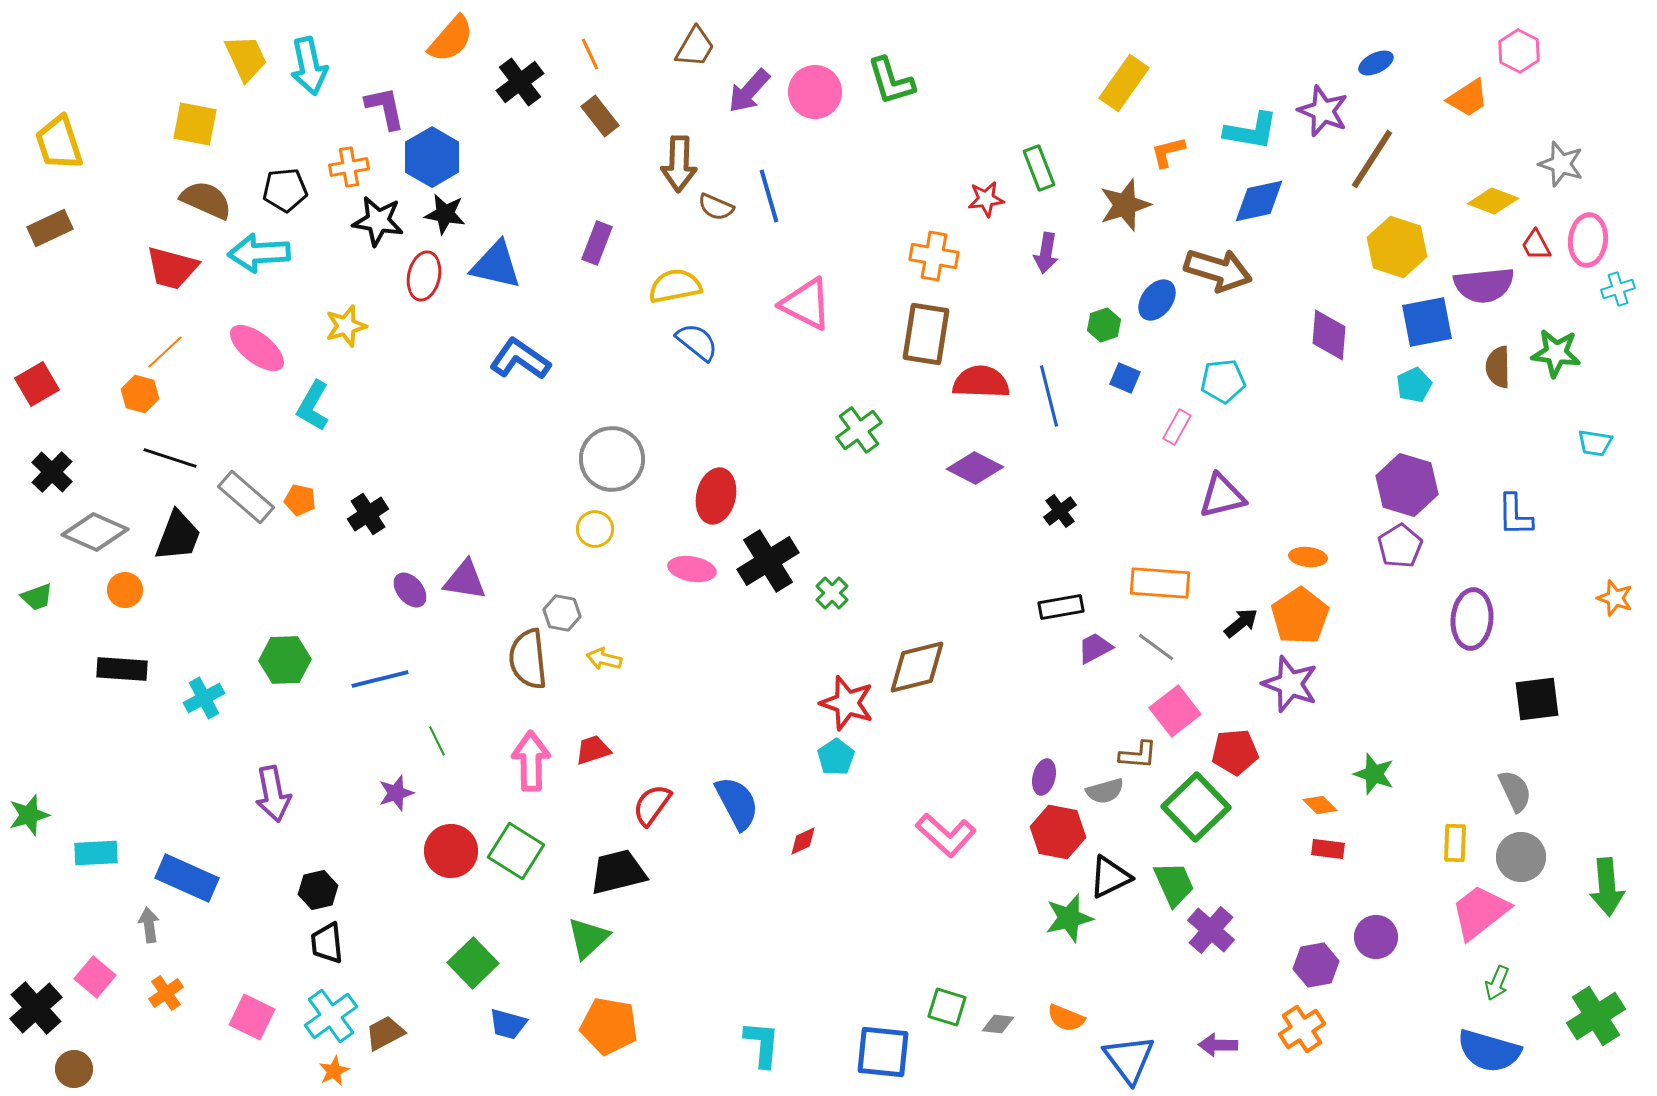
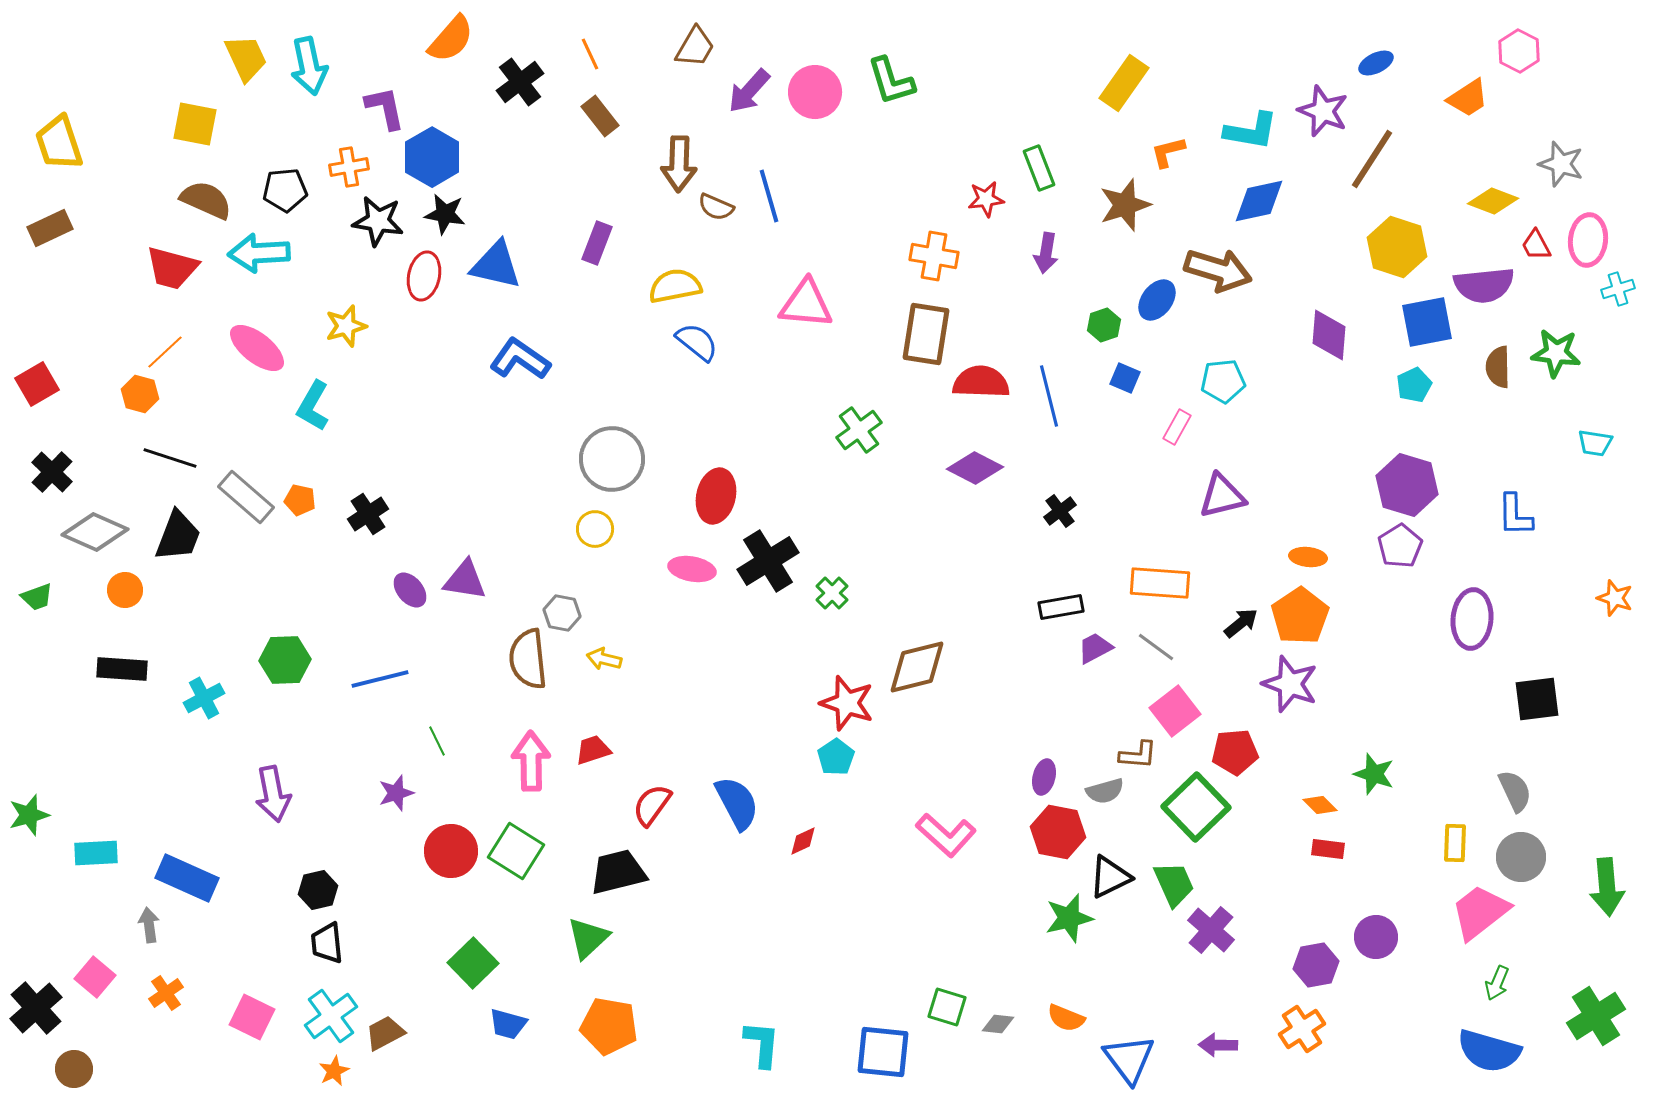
pink triangle at (806, 304): rotated 22 degrees counterclockwise
